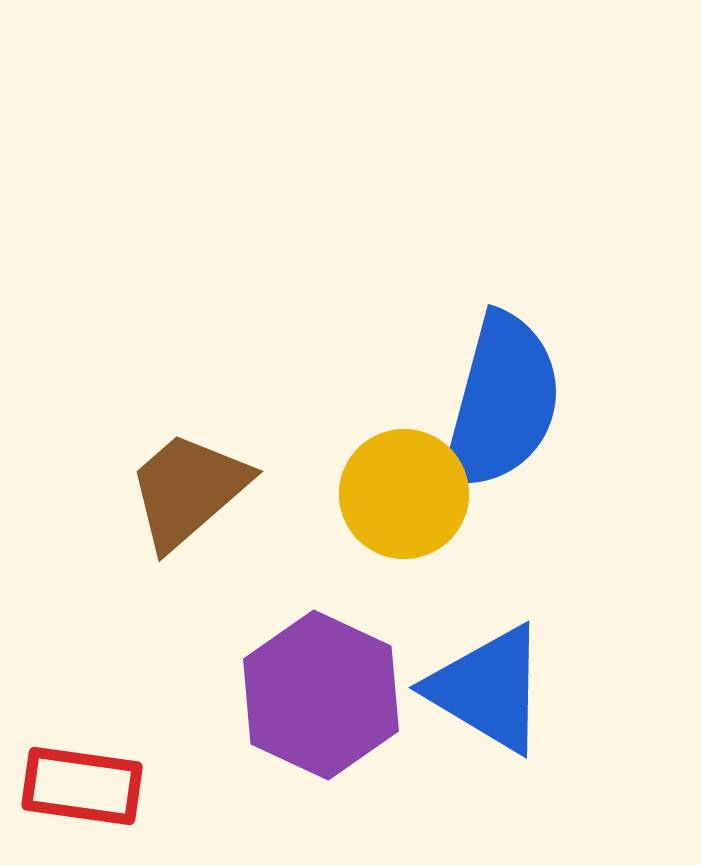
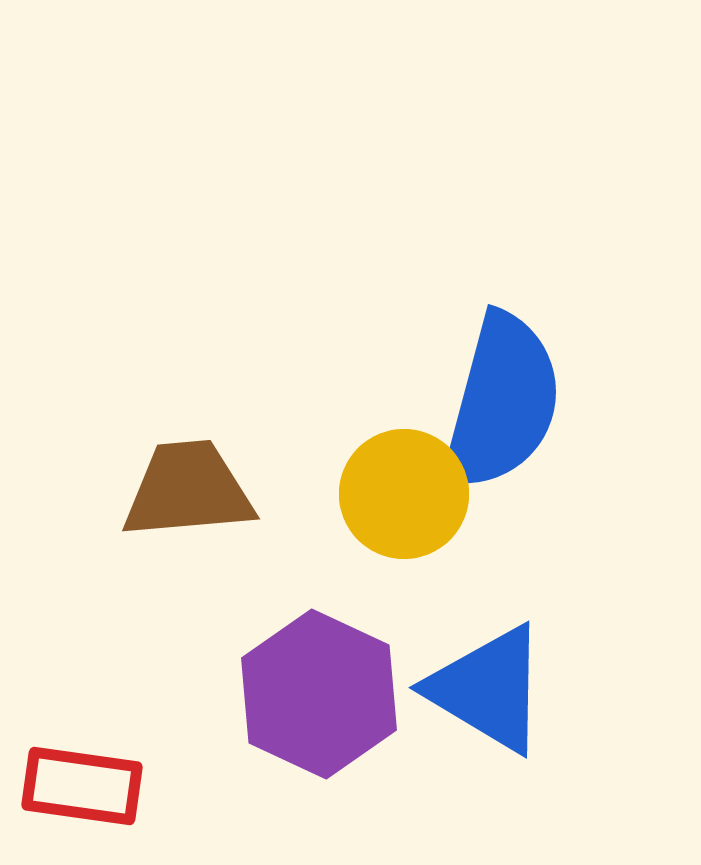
brown trapezoid: rotated 36 degrees clockwise
purple hexagon: moved 2 px left, 1 px up
